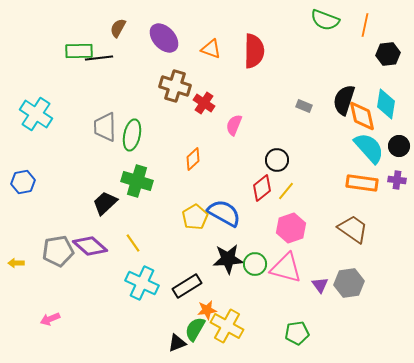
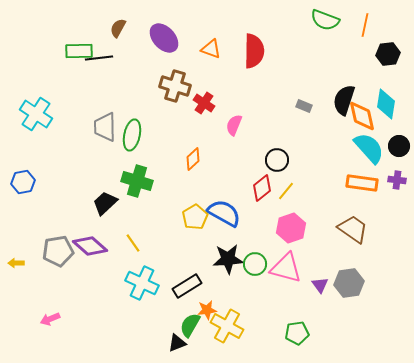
green semicircle at (195, 329): moved 5 px left, 4 px up
